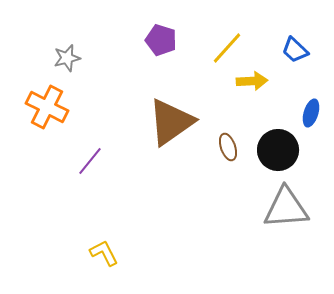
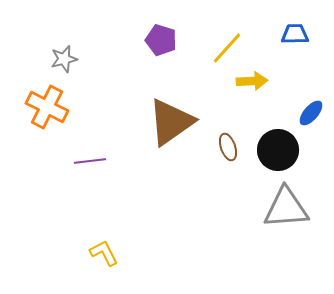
blue trapezoid: moved 16 px up; rotated 136 degrees clockwise
gray star: moved 3 px left, 1 px down
blue ellipse: rotated 24 degrees clockwise
purple line: rotated 44 degrees clockwise
